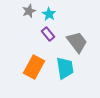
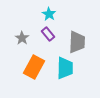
gray star: moved 7 px left, 27 px down; rotated 16 degrees counterclockwise
gray trapezoid: rotated 40 degrees clockwise
cyan trapezoid: rotated 10 degrees clockwise
